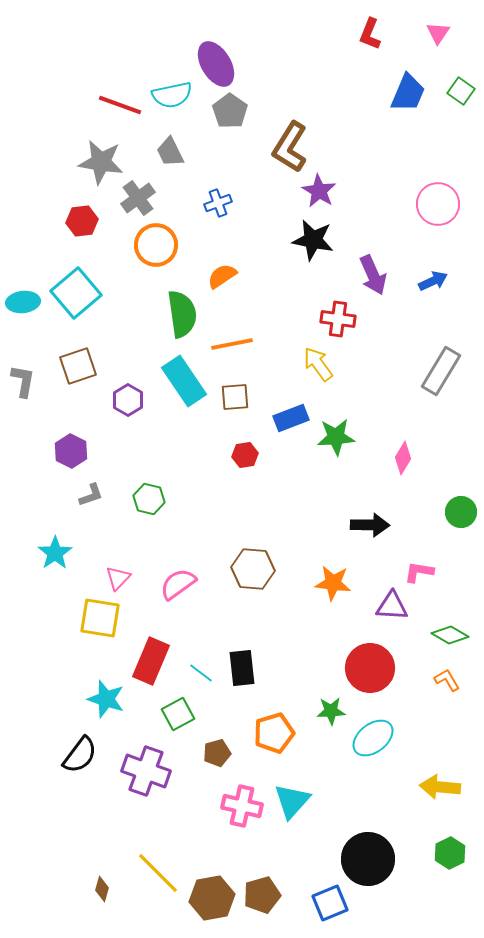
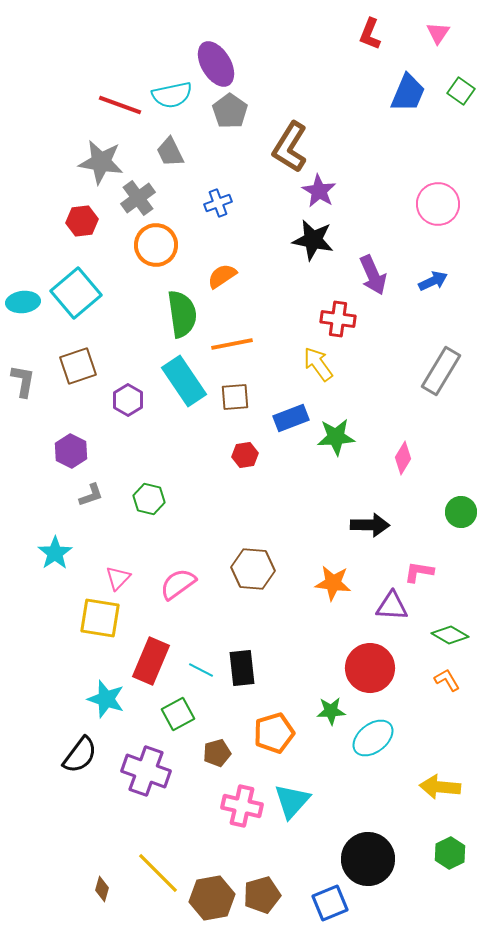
cyan line at (201, 673): moved 3 px up; rotated 10 degrees counterclockwise
